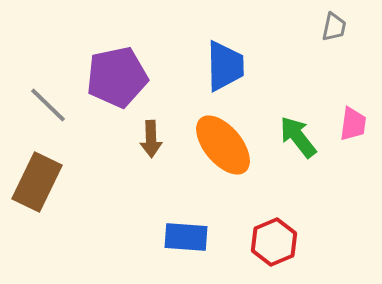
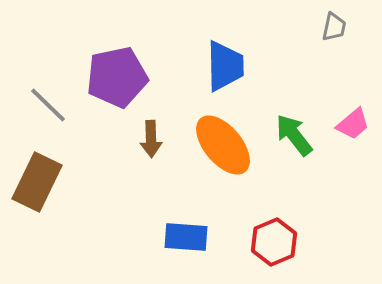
pink trapezoid: rotated 42 degrees clockwise
green arrow: moved 4 px left, 2 px up
